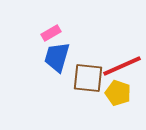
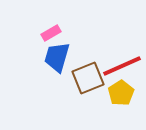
brown square: rotated 28 degrees counterclockwise
yellow pentagon: moved 3 px right; rotated 20 degrees clockwise
